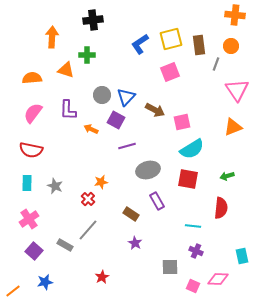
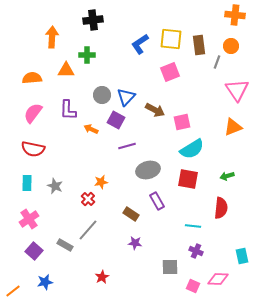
yellow square at (171, 39): rotated 20 degrees clockwise
gray line at (216, 64): moved 1 px right, 2 px up
orange triangle at (66, 70): rotated 18 degrees counterclockwise
red semicircle at (31, 150): moved 2 px right, 1 px up
purple star at (135, 243): rotated 24 degrees counterclockwise
